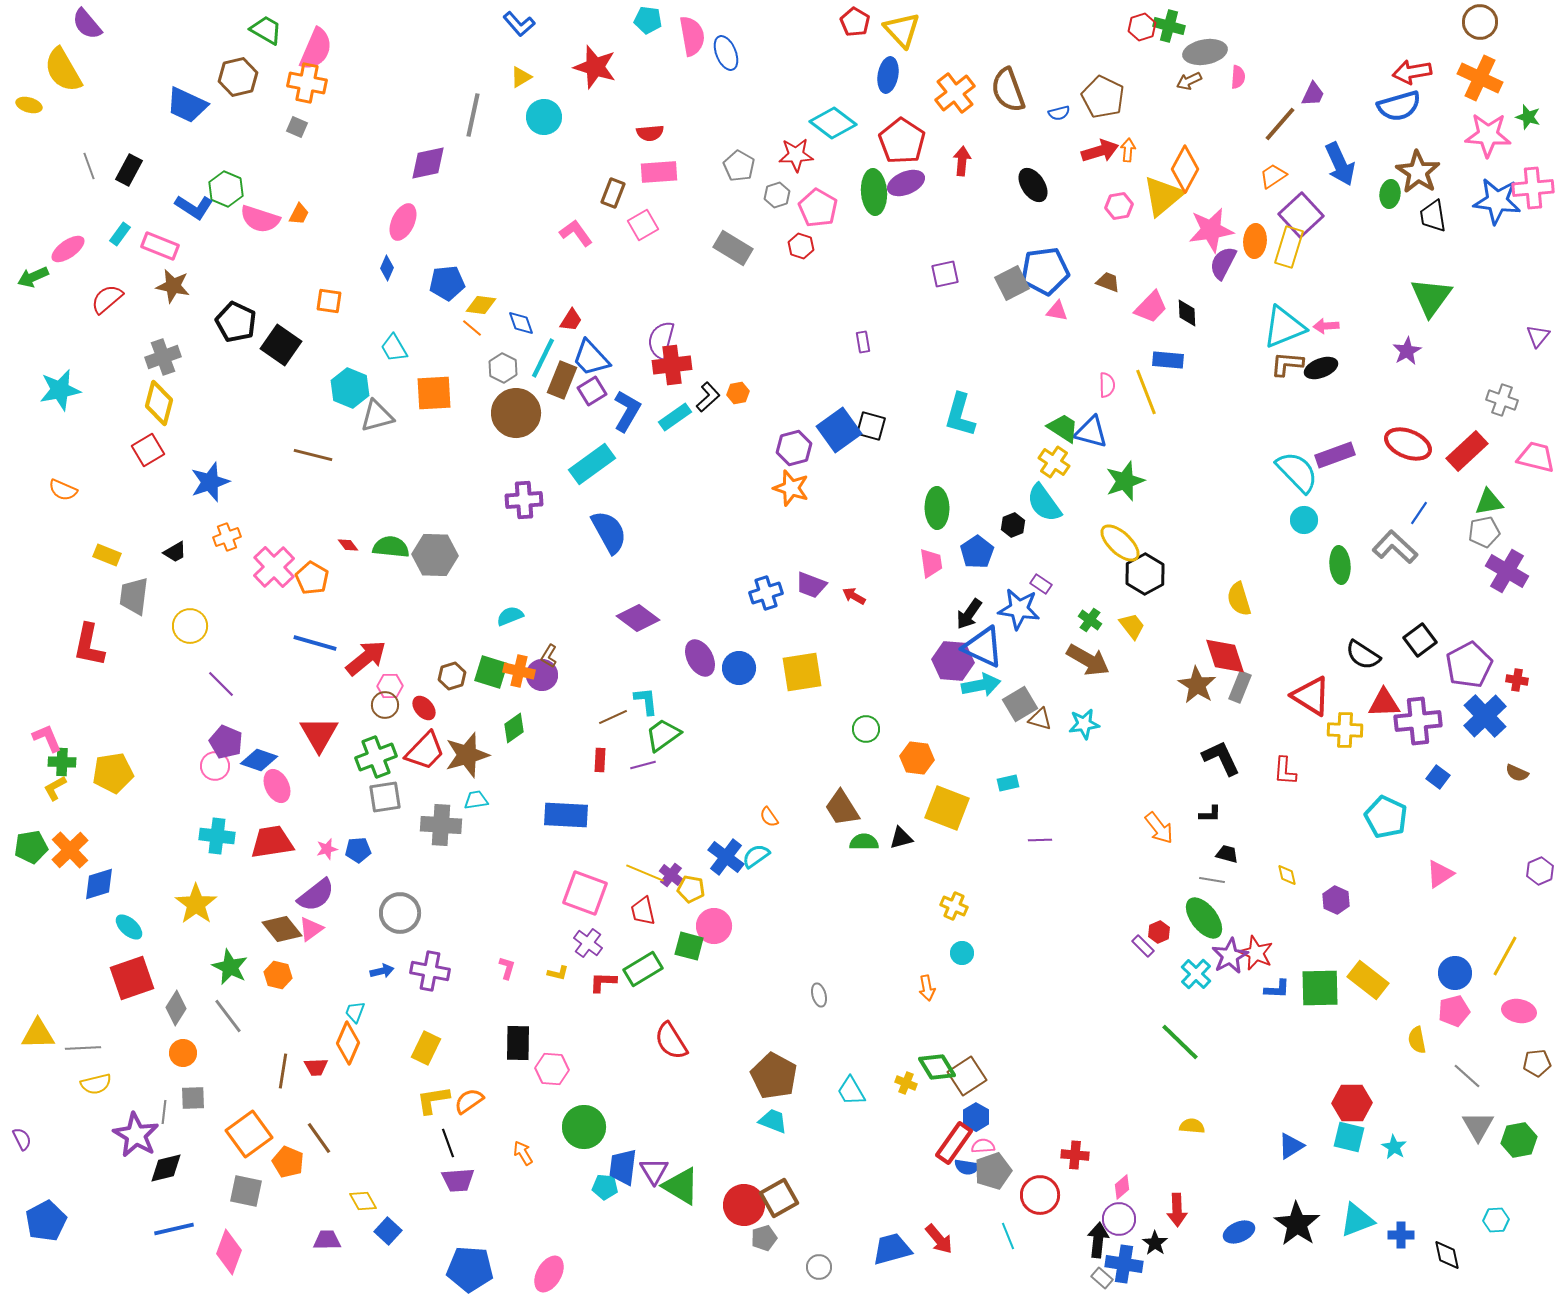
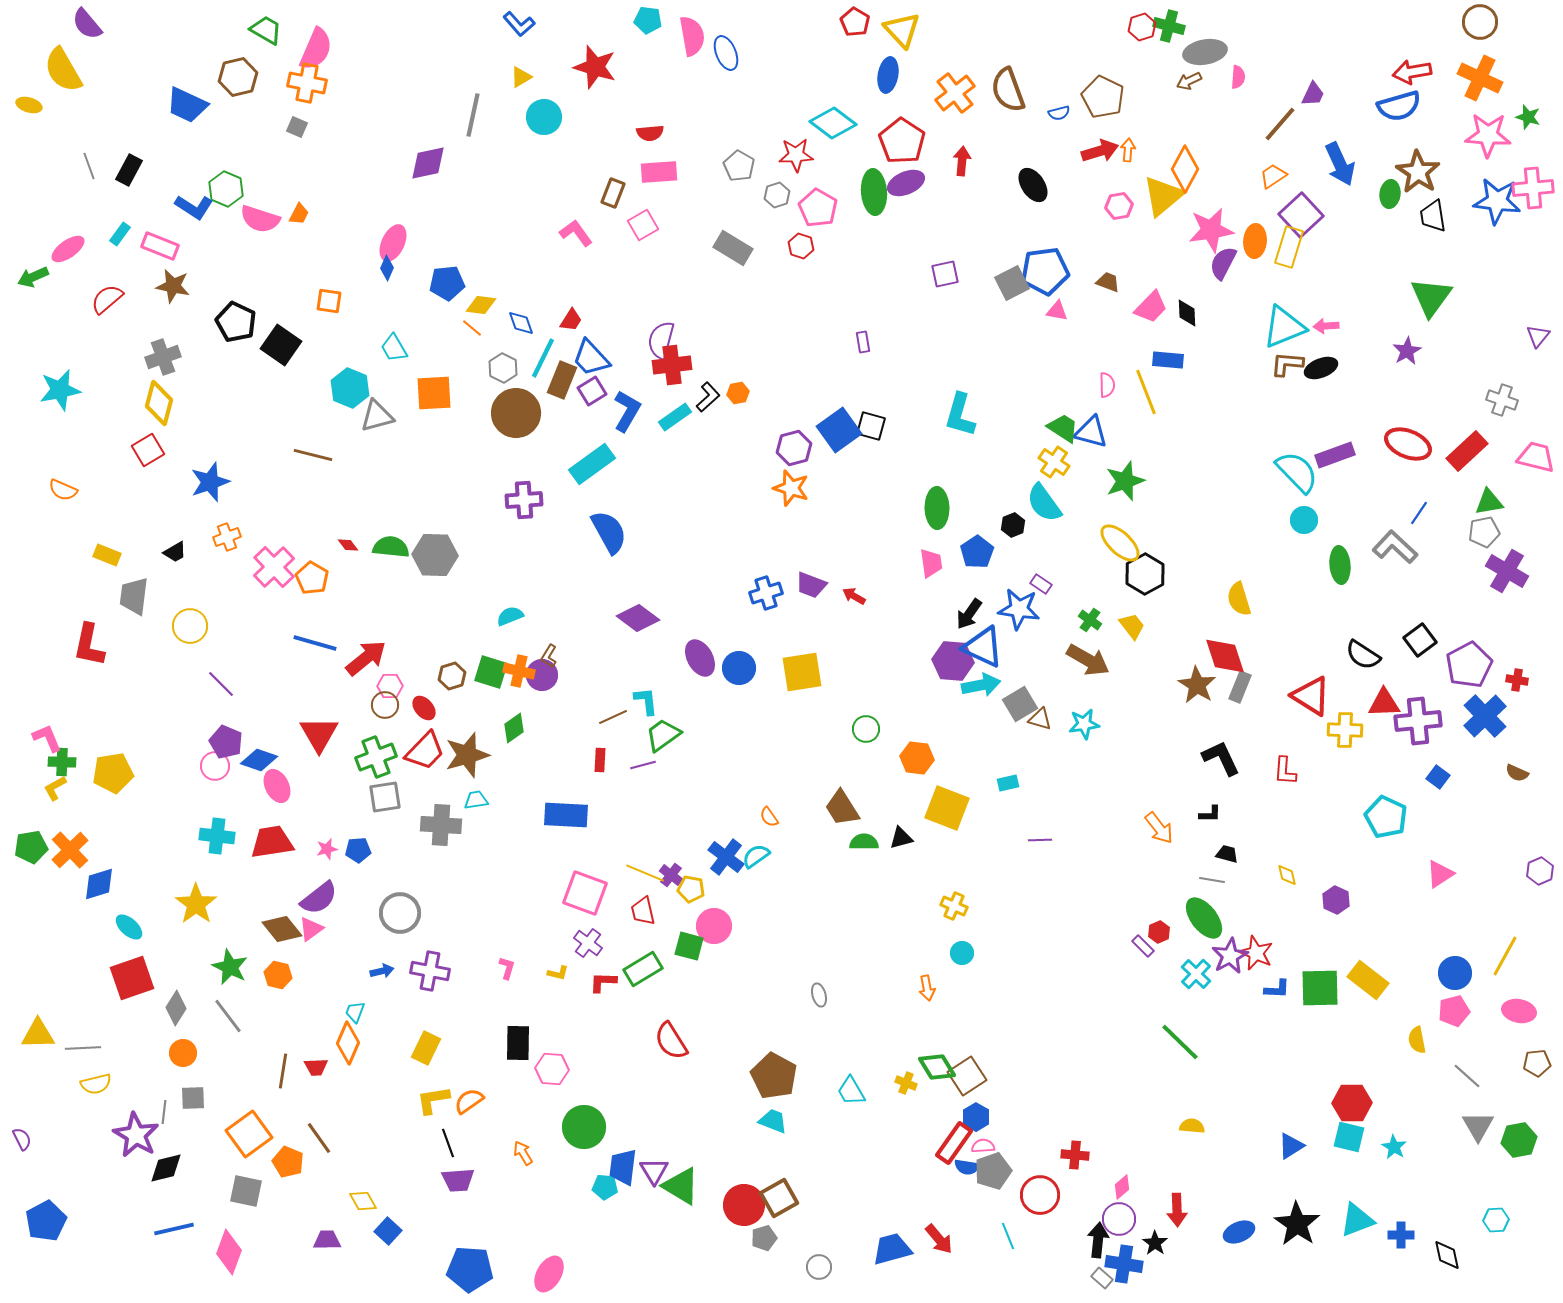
pink ellipse at (403, 222): moved 10 px left, 21 px down
purple semicircle at (316, 895): moved 3 px right, 3 px down
